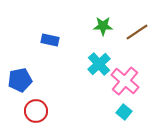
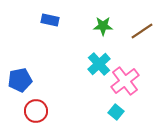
brown line: moved 5 px right, 1 px up
blue rectangle: moved 20 px up
pink cross: rotated 12 degrees clockwise
cyan square: moved 8 px left
